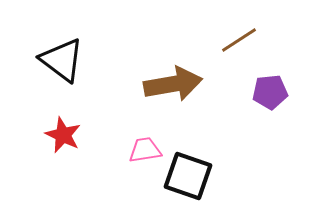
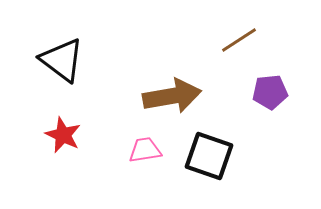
brown arrow: moved 1 px left, 12 px down
black square: moved 21 px right, 20 px up
